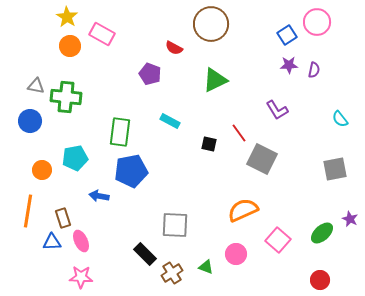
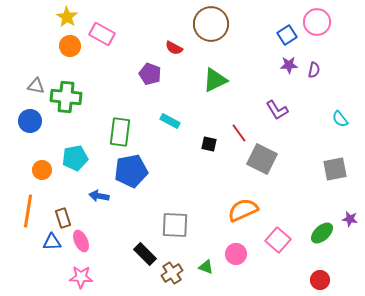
purple star at (350, 219): rotated 14 degrees counterclockwise
